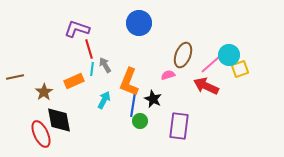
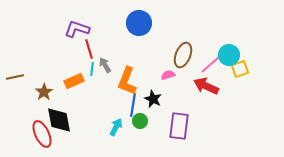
orange L-shape: moved 2 px left, 1 px up
cyan arrow: moved 12 px right, 27 px down
red ellipse: moved 1 px right
